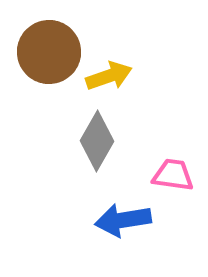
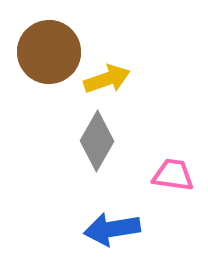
yellow arrow: moved 2 px left, 3 px down
blue arrow: moved 11 px left, 9 px down
